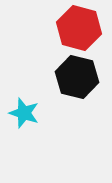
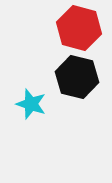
cyan star: moved 7 px right, 9 px up
